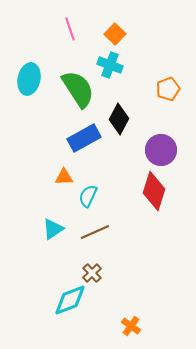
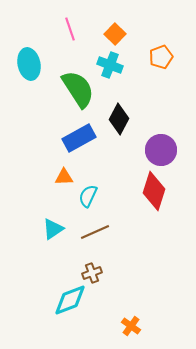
cyan ellipse: moved 15 px up; rotated 24 degrees counterclockwise
orange pentagon: moved 7 px left, 32 px up
blue rectangle: moved 5 px left
brown cross: rotated 24 degrees clockwise
